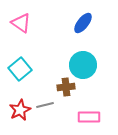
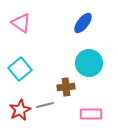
cyan circle: moved 6 px right, 2 px up
pink rectangle: moved 2 px right, 3 px up
